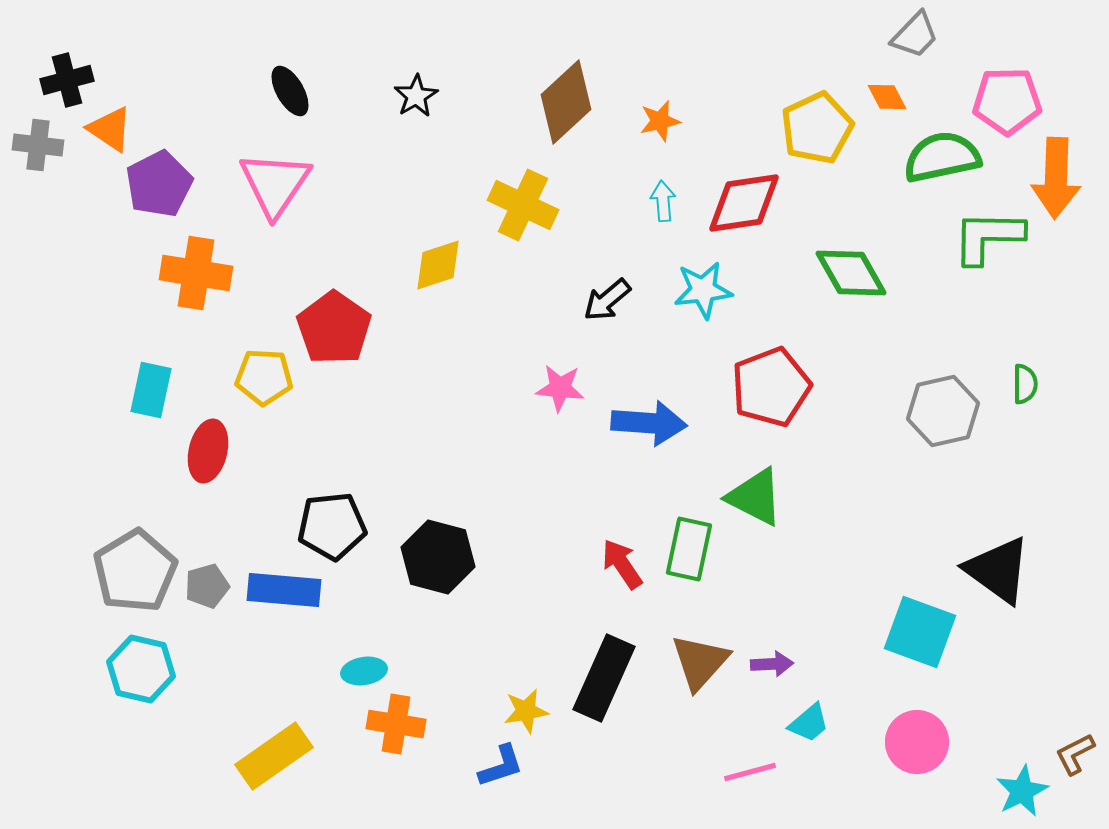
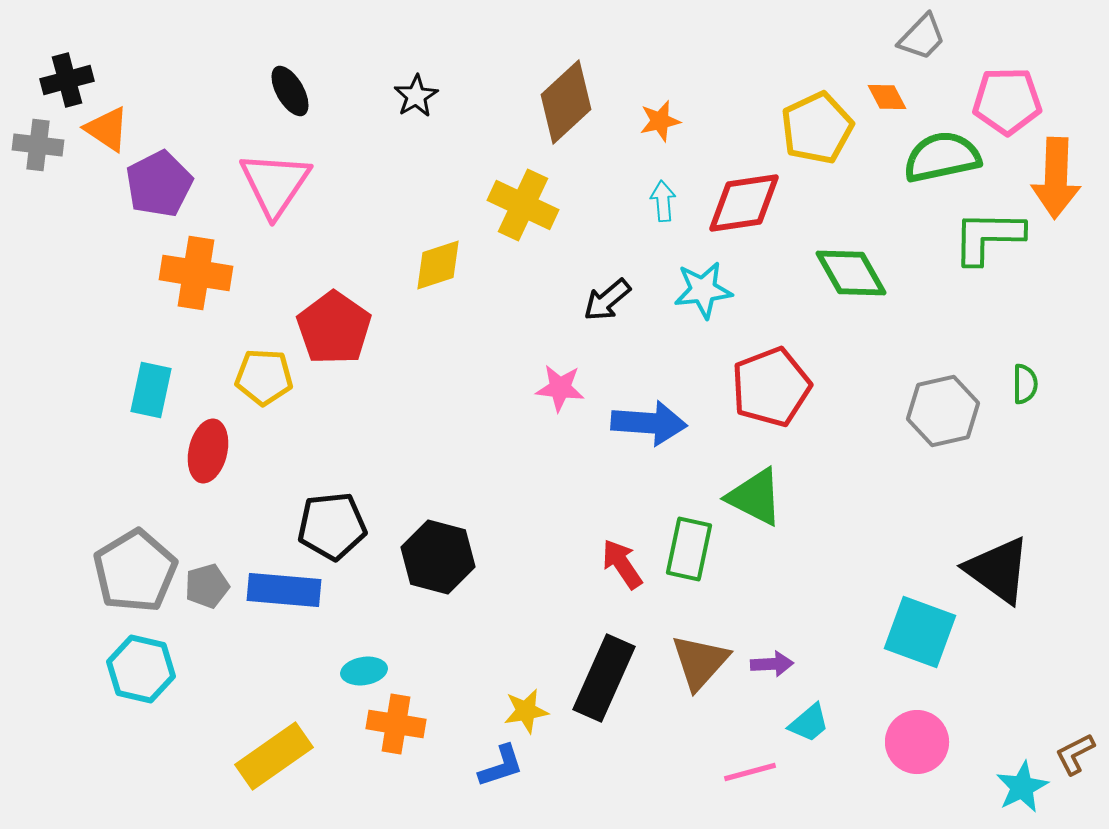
gray trapezoid at (915, 35): moved 7 px right, 2 px down
orange triangle at (110, 129): moved 3 px left
cyan star at (1022, 791): moved 4 px up
